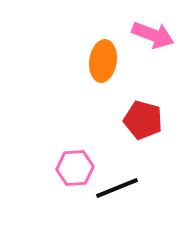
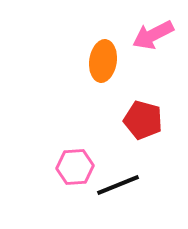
pink arrow: rotated 132 degrees clockwise
pink hexagon: moved 1 px up
black line: moved 1 px right, 3 px up
